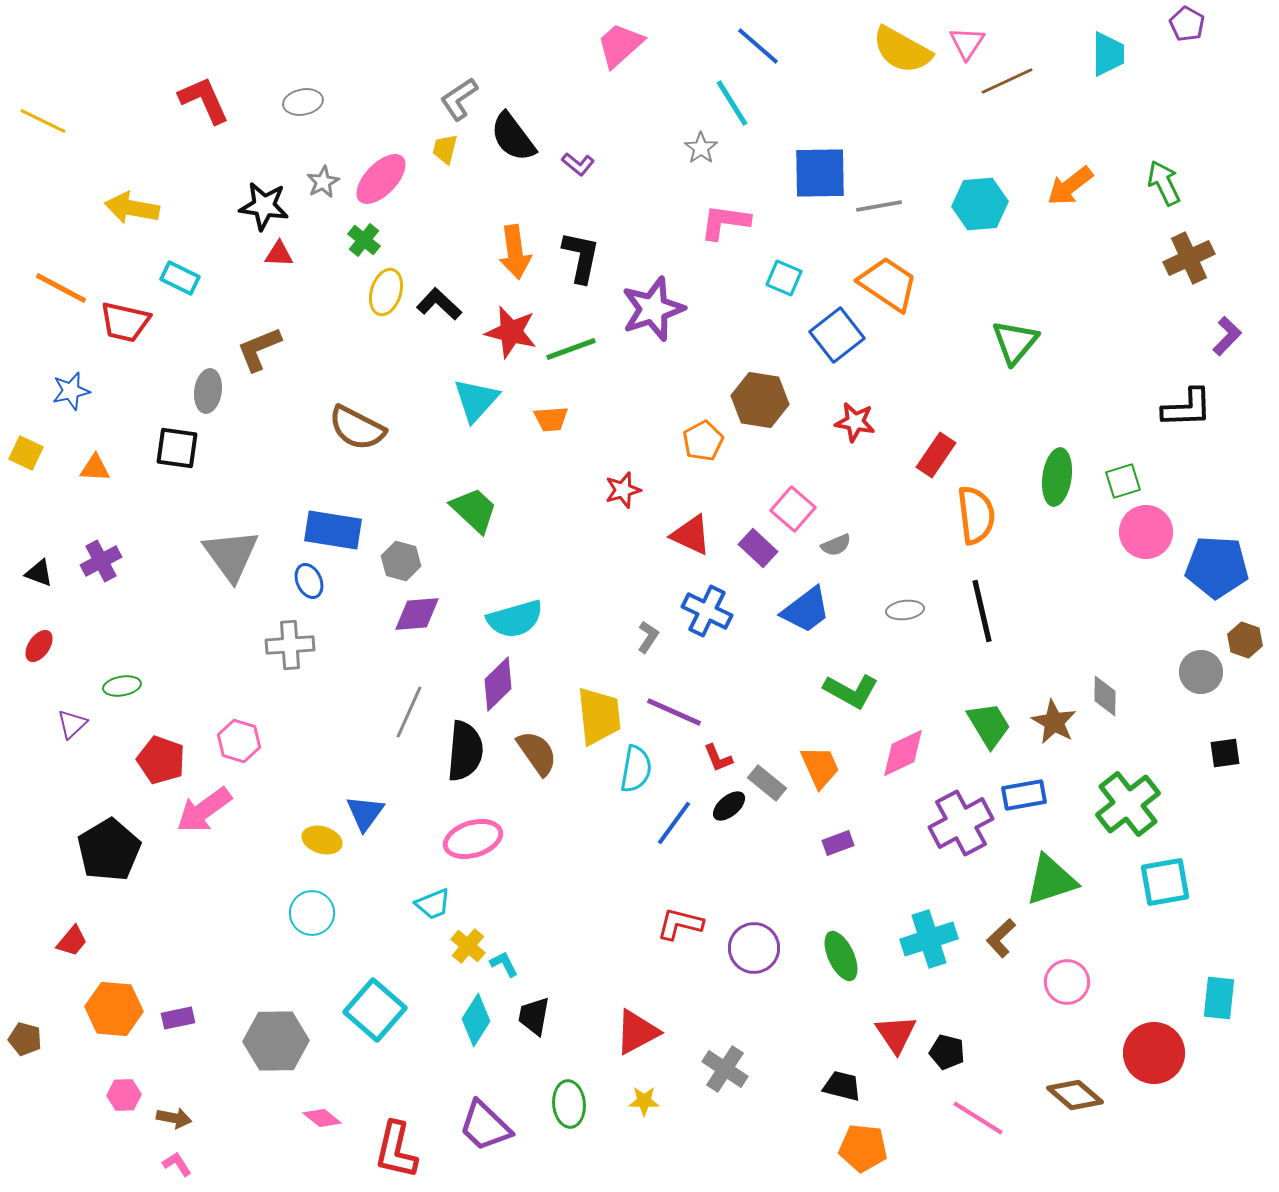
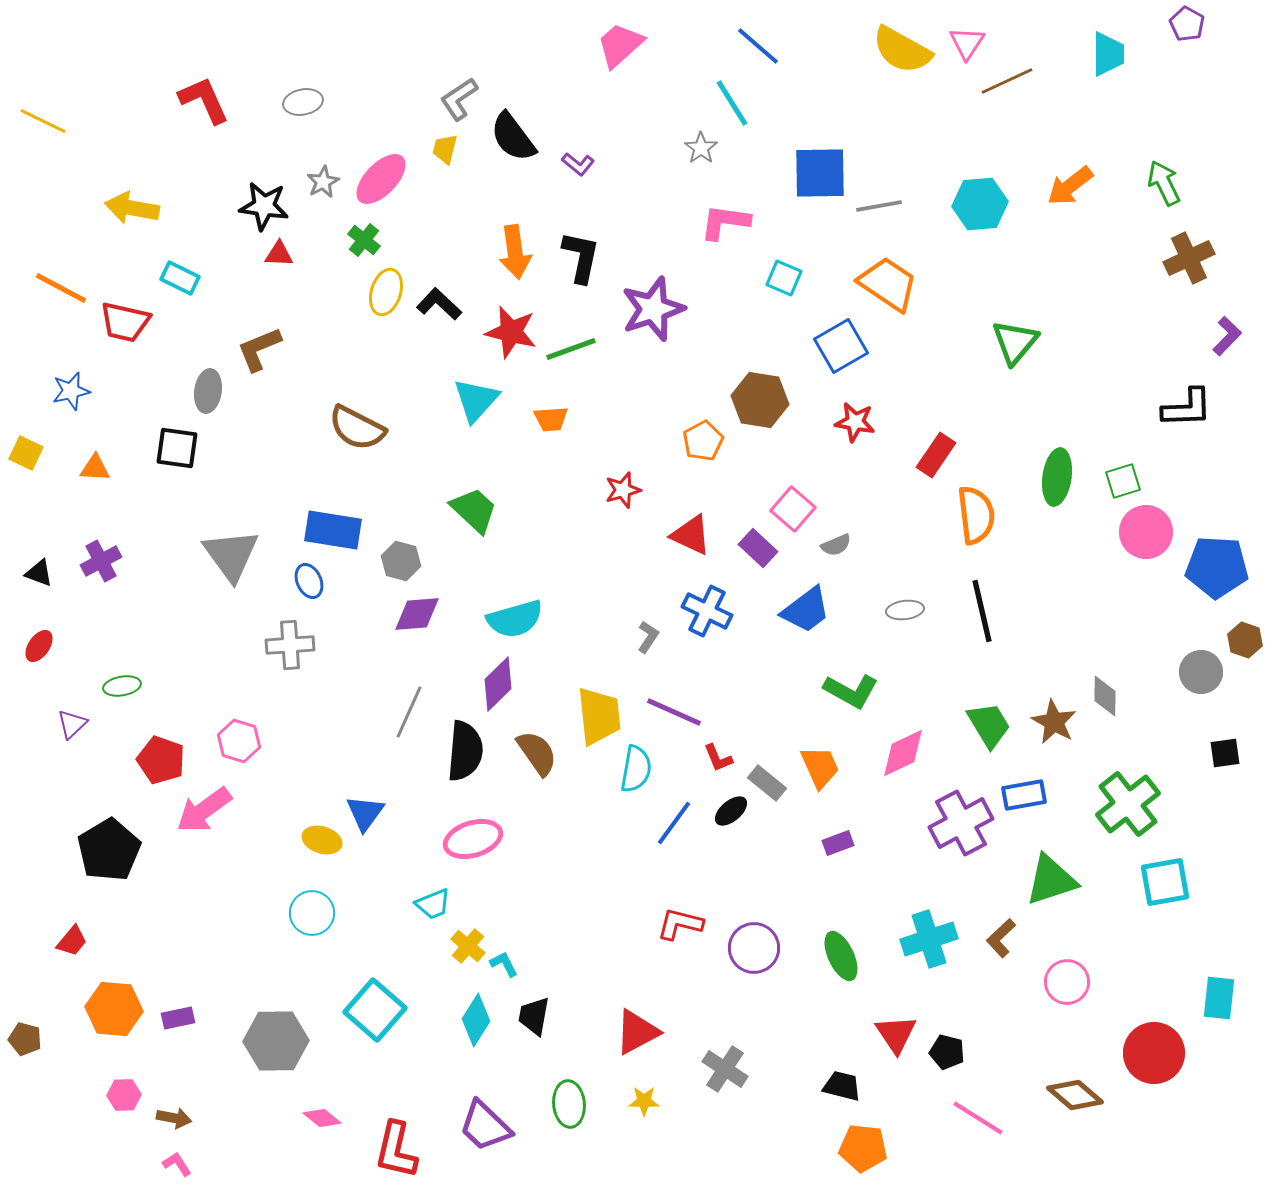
blue square at (837, 335): moved 4 px right, 11 px down; rotated 8 degrees clockwise
black ellipse at (729, 806): moved 2 px right, 5 px down
